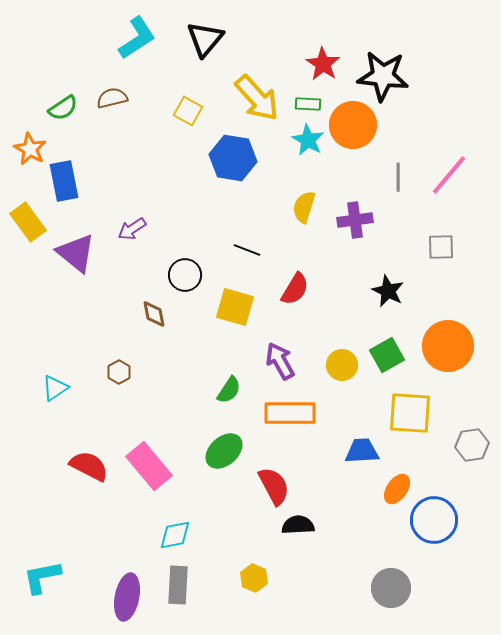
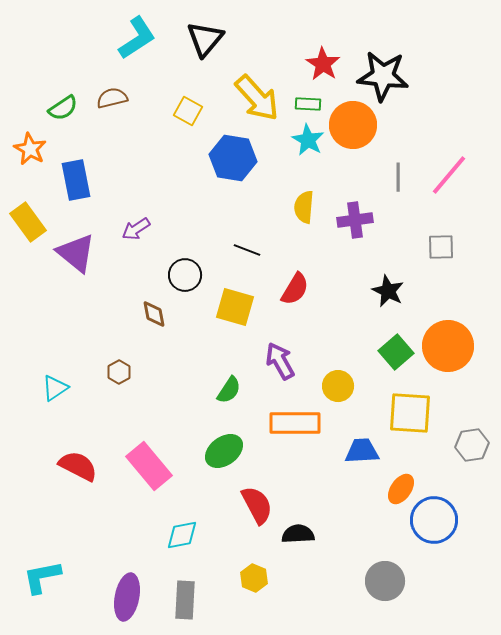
blue rectangle at (64, 181): moved 12 px right, 1 px up
yellow semicircle at (304, 207): rotated 12 degrees counterclockwise
purple arrow at (132, 229): moved 4 px right
green square at (387, 355): moved 9 px right, 3 px up; rotated 12 degrees counterclockwise
yellow circle at (342, 365): moved 4 px left, 21 px down
orange rectangle at (290, 413): moved 5 px right, 10 px down
green ellipse at (224, 451): rotated 6 degrees clockwise
red semicircle at (89, 466): moved 11 px left
red semicircle at (274, 486): moved 17 px left, 19 px down
orange ellipse at (397, 489): moved 4 px right
black semicircle at (298, 525): moved 9 px down
cyan diamond at (175, 535): moved 7 px right
gray rectangle at (178, 585): moved 7 px right, 15 px down
gray circle at (391, 588): moved 6 px left, 7 px up
